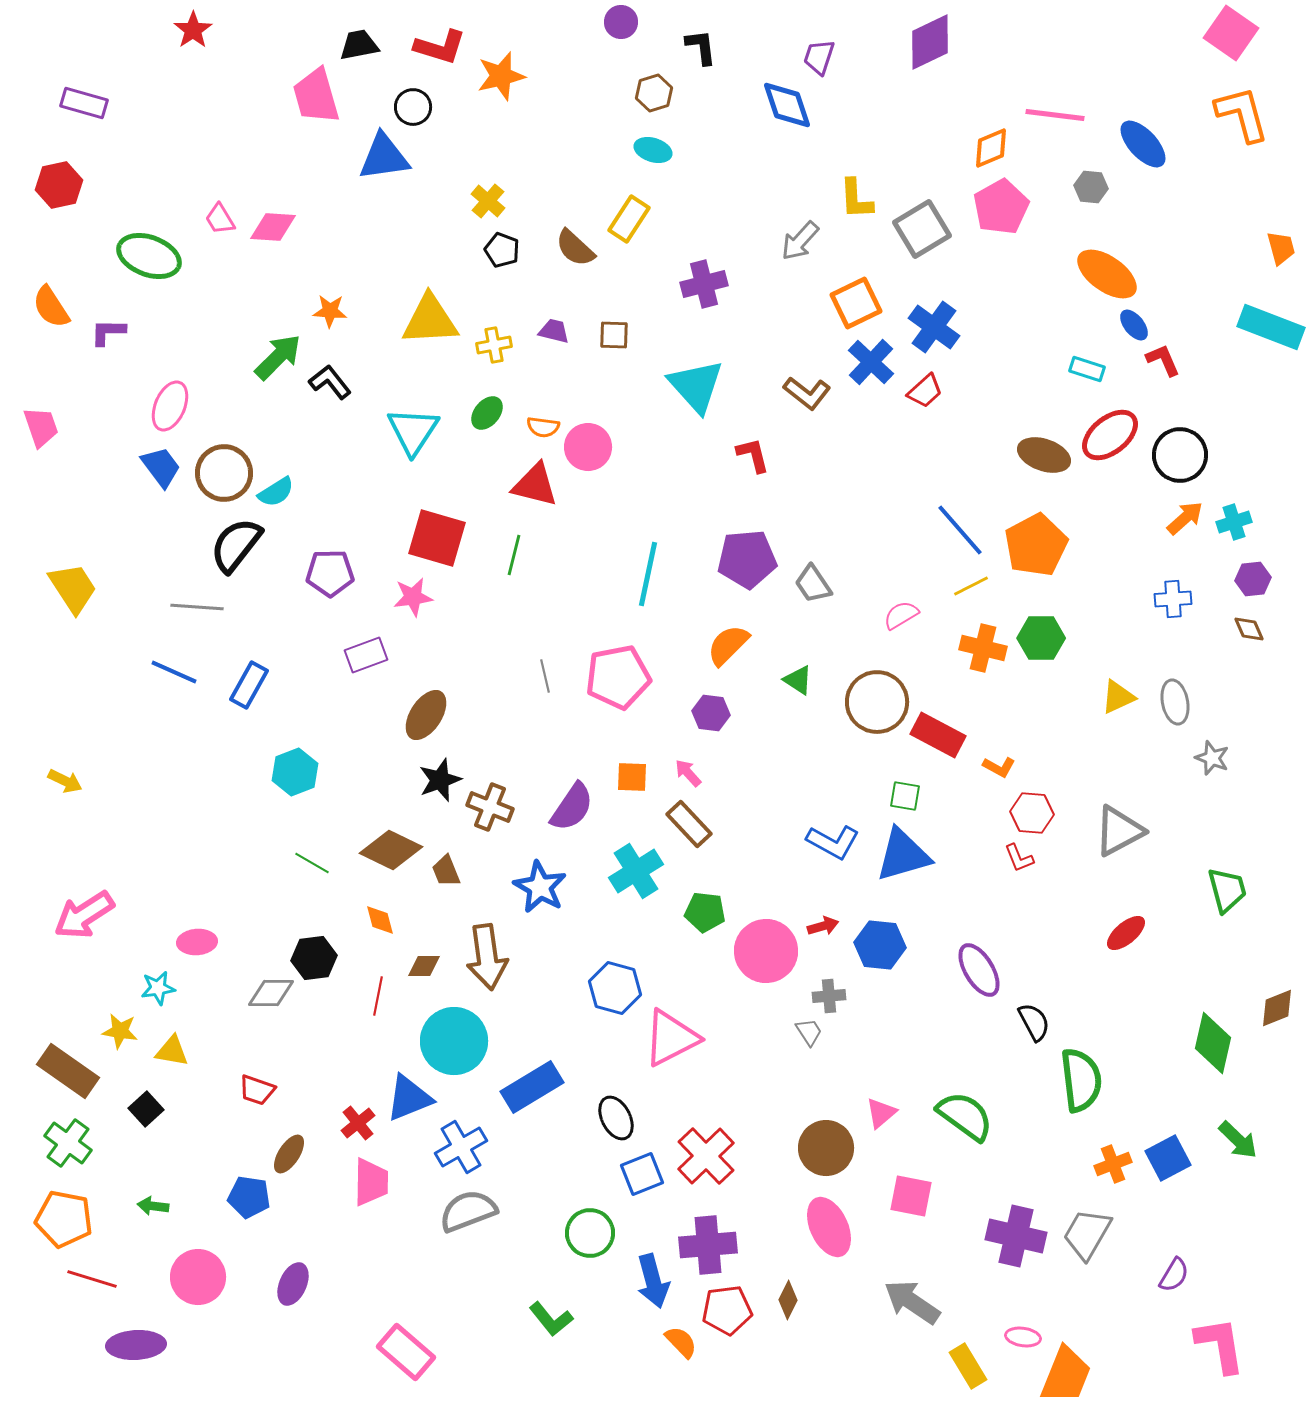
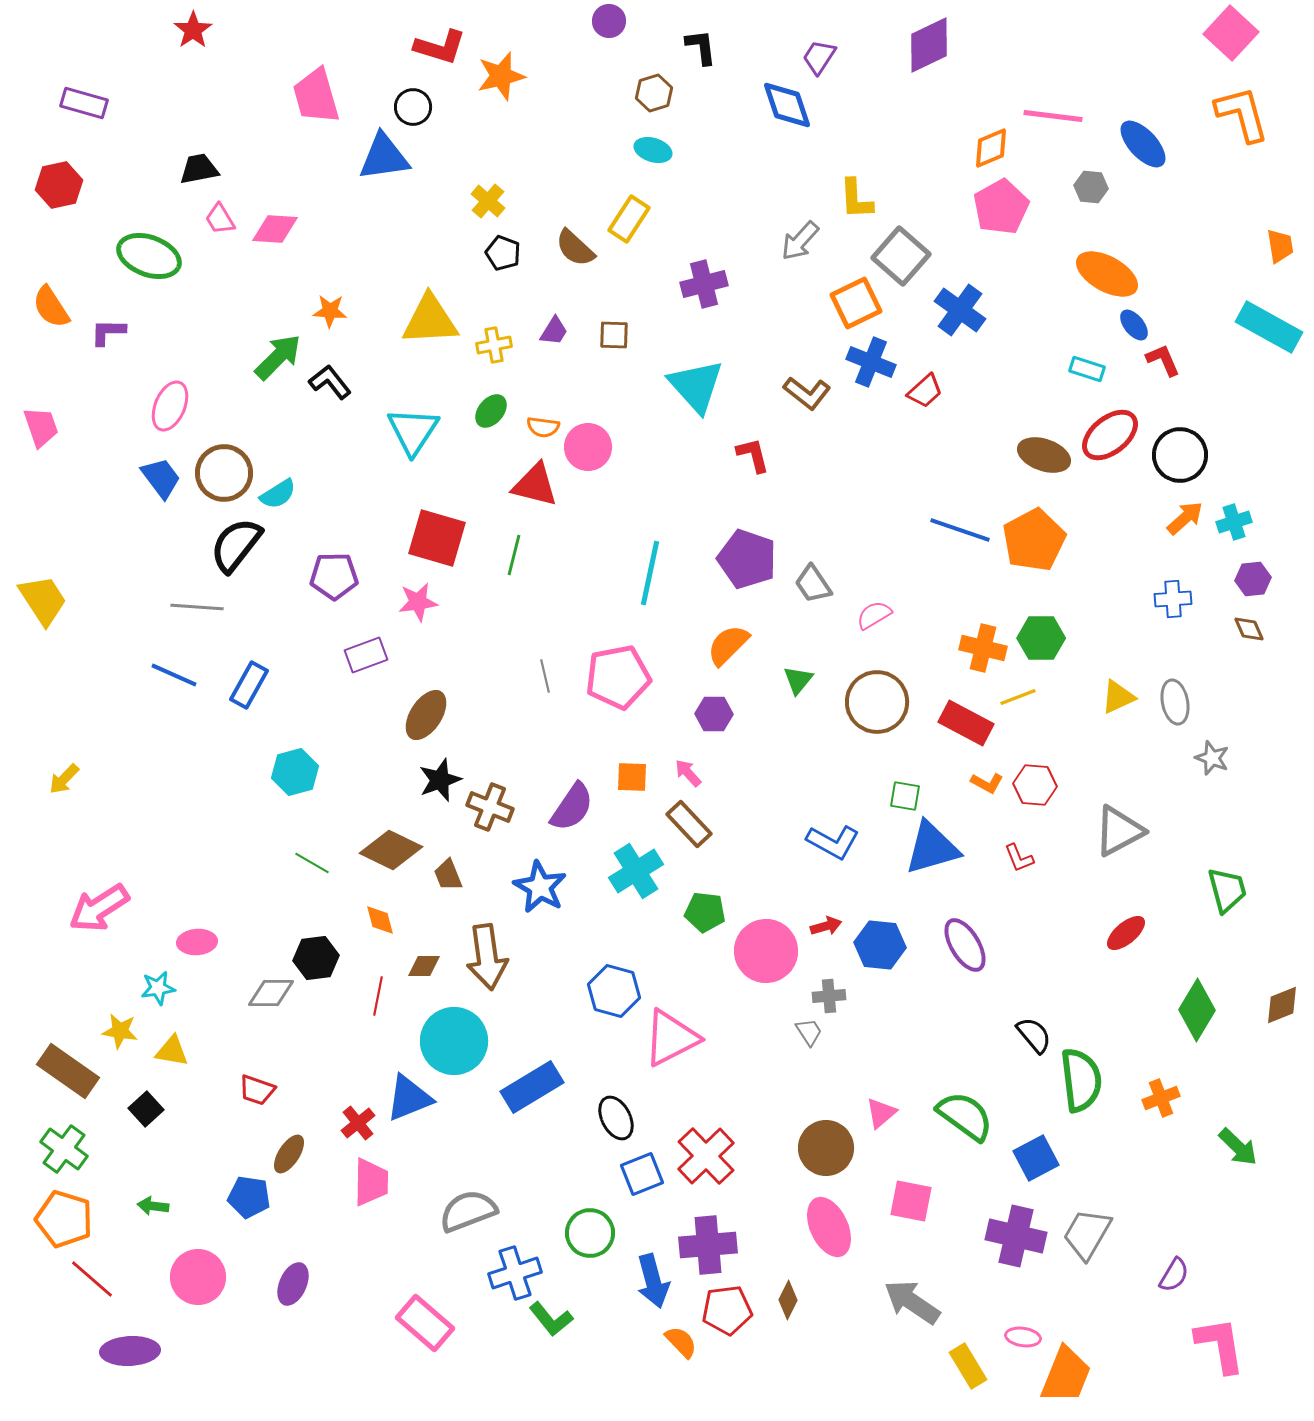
purple circle at (621, 22): moved 12 px left, 1 px up
pink square at (1231, 33): rotated 8 degrees clockwise
purple diamond at (930, 42): moved 1 px left, 3 px down
black trapezoid at (359, 45): moved 160 px left, 124 px down
purple trapezoid at (819, 57): rotated 15 degrees clockwise
pink line at (1055, 115): moved 2 px left, 1 px down
pink diamond at (273, 227): moved 2 px right, 2 px down
gray square at (922, 229): moved 21 px left, 27 px down; rotated 18 degrees counterclockwise
orange trapezoid at (1281, 248): moved 1 px left, 2 px up; rotated 6 degrees clockwise
black pentagon at (502, 250): moved 1 px right, 3 px down
orange ellipse at (1107, 274): rotated 6 degrees counterclockwise
blue cross at (934, 327): moved 26 px right, 17 px up
cyan rectangle at (1271, 327): moved 2 px left; rotated 8 degrees clockwise
purple trapezoid at (554, 331): rotated 108 degrees clockwise
blue cross at (871, 362): rotated 21 degrees counterclockwise
green ellipse at (487, 413): moved 4 px right, 2 px up
blue trapezoid at (161, 467): moved 11 px down
cyan semicircle at (276, 492): moved 2 px right, 2 px down
blue line at (960, 530): rotated 30 degrees counterclockwise
orange pentagon at (1036, 545): moved 2 px left, 5 px up
purple pentagon at (747, 559): rotated 24 degrees clockwise
purple pentagon at (330, 573): moved 4 px right, 3 px down
cyan line at (648, 574): moved 2 px right, 1 px up
yellow line at (971, 586): moved 47 px right, 111 px down; rotated 6 degrees clockwise
yellow trapezoid at (73, 588): moved 30 px left, 12 px down
pink star at (413, 597): moved 5 px right, 5 px down
pink semicircle at (901, 615): moved 27 px left
blue line at (174, 672): moved 3 px down
green triangle at (798, 680): rotated 36 degrees clockwise
purple hexagon at (711, 713): moved 3 px right, 1 px down; rotated 6 degrees counterclockwise
red rectangle at (938, 735): moved 28 px right, 12 px up
orange L-shape at (999, 767): moved 12 px left, 16 px down
cyan hexagon at (295, 772): rotated 6 degrees clockwise
yellow arrow at (65, 781): moved 1 px left, 2 px up; rotated 108 degrees clockwise
red hexagon at (1032, 813): moved 3 px right, 28 px up
blue triangle at (903, 855): moved 29 px right, 7 px up
brown trapezoid at (446, 871): moved 2 px right, 4 px down
pink arrow at (84, 915): moved 15 px right, 7 px up
red arrow at (823, 926): moved 3 px right
black hexagon at (314, 958): moved 2 px right
purple ellipse at (979, 970): moved 14 px left, 25 px up
blue hexagon at (615, 988): moved 1 px left, 3 px down
brown diamond at (1277, 1008): moved 5 px right, 3 px up
black semicircle at (1034, 1022): moved 13 px down; rotated 12 degrees counterclockwise
green diamond at (1213, 1043): moved 16 px left, 33 px up; rotated 18 degrees clockwise
green arrow at (1238, 1140): moved 7 px down
green cross at (68, 1143): moved 4 px left, 6 px down
blue cross at (461, 1147): moved 54 px right, 126 px down; rotated 12 degrees clockwise
blue square at (1168, 1158): moved 132 px left
orange cross at (1113, 1164): moved 48 px right, 66 px up
pink square at (911, 1196): moved 5 px down
orange pentagon at (64, 1219): rotated 6 degrees clockwise
red line at (92, 1279): rotated 24 degrees clockwise
purple ellipse at (136, 1345): moved 6 px left, 6 px down
pink rectangle at (406, 1352): moved 19 px right, 29 px up
